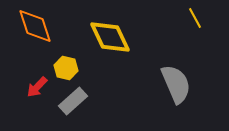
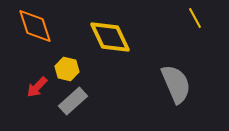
yellow hexagon: moved 1 px right, 1 px down
